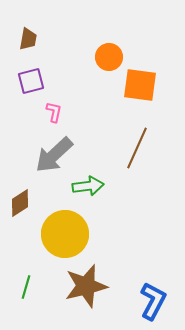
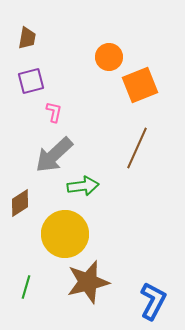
brown trapezoid: moved 1 px left, 1 px up
orange square: rotated 30 degrees counterclockwise
green arrow: moved 5 px left
brown star: moved 2 px right, 4 px up
